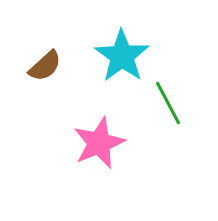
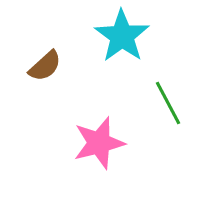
cyan star: moved 20 px up
pink star: rotated 8 degrees clockwise
